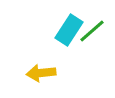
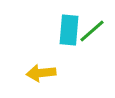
cyan rectangle: rotated 28 degrees counterclockwise
